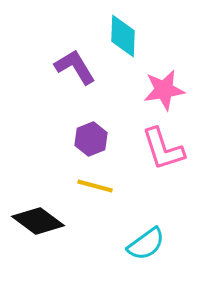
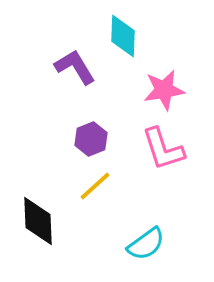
yellow line: rotated 57 degrees counterclockwise
black diamond: rotated 51 degrees clockwise
